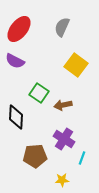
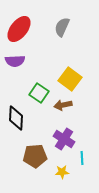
purple semicircle: rotated 30 degrees counterclockwise
yellow square: moved 6 px left, 14 px down
black diamond: moved 1 px down
cyan line: rotated 24 degrees counterclockwise
yellow star: moved 8 px up
